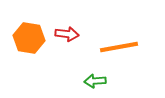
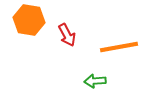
red arrow: moved 1 px down; rotated 55 degrees clockwise
orange hexagon: moved 18 px up
